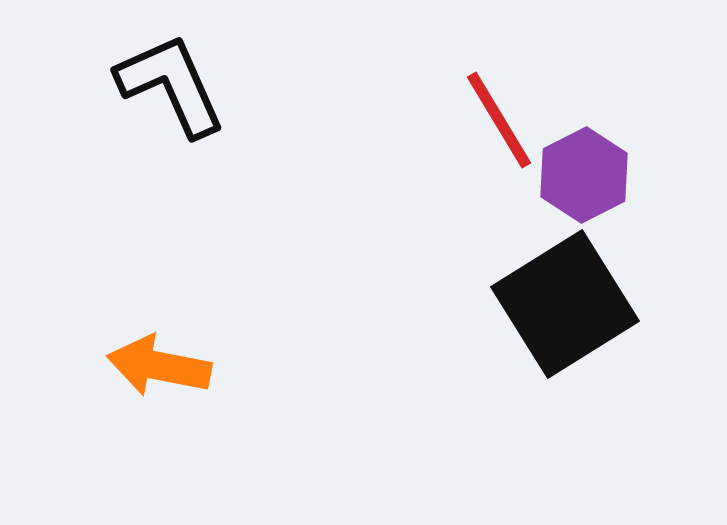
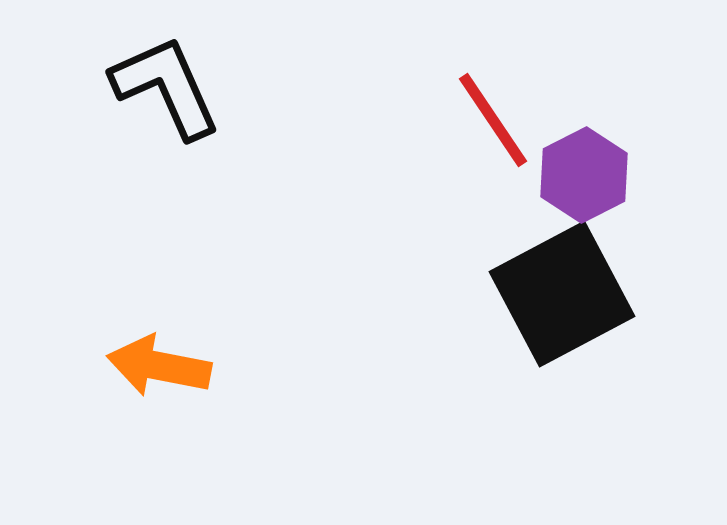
black L-shape: moved 5 px left, 2 px down
red line: moved 6 px left; rotated 3 degrees counterclockwise
black square: moved 3 px left, 10 px up; rotated 4 degrees clockwise
